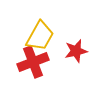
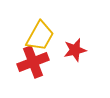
red star: moved 1 px left, 1 px up
